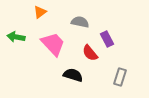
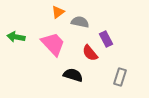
orange triangle: moved 18 px right
purple rectangle: moved 1 px left
